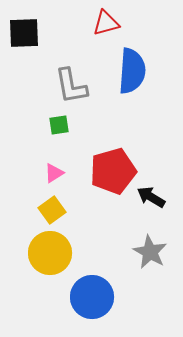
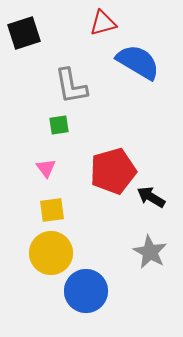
red triangle: moved 3 px left
black square: rotated 16 degrees counterclockwise
blue semicircle: moved 6 px right, 9 px up; rotated 63 degrees counterclockwise
pink triangle: moved 8 px left, 5 px up; rotated 35 degrees counterclockwise
yellow square: rotated 28 degrees clockwise
yellow circle: moved 1 px right
blue circle: moved 6 px left, 6 px up
